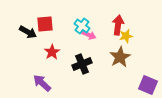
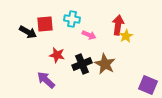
cyan cross: moved 10 px left, 7 px up; rotated 28 degrees counterclockwise
yellow star: rotated 16 degrees counterclockwise
red star: moved 5 px right, 3 px down; rotated 28 degrees counterclockwise
brown star: moved 15 px left, 7 px down; rotated 15 degrees counterclockwise
purple arrow: moved 4 px right, 3 px up
